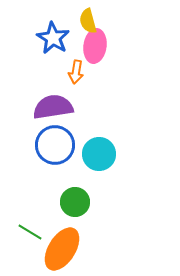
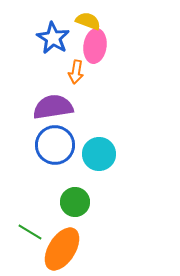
yellow semicircle: rotated 125 degrees clockwise
